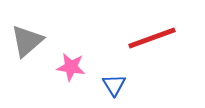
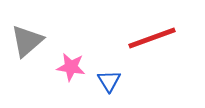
blue triangle: moved 5 px left, 4 px up
